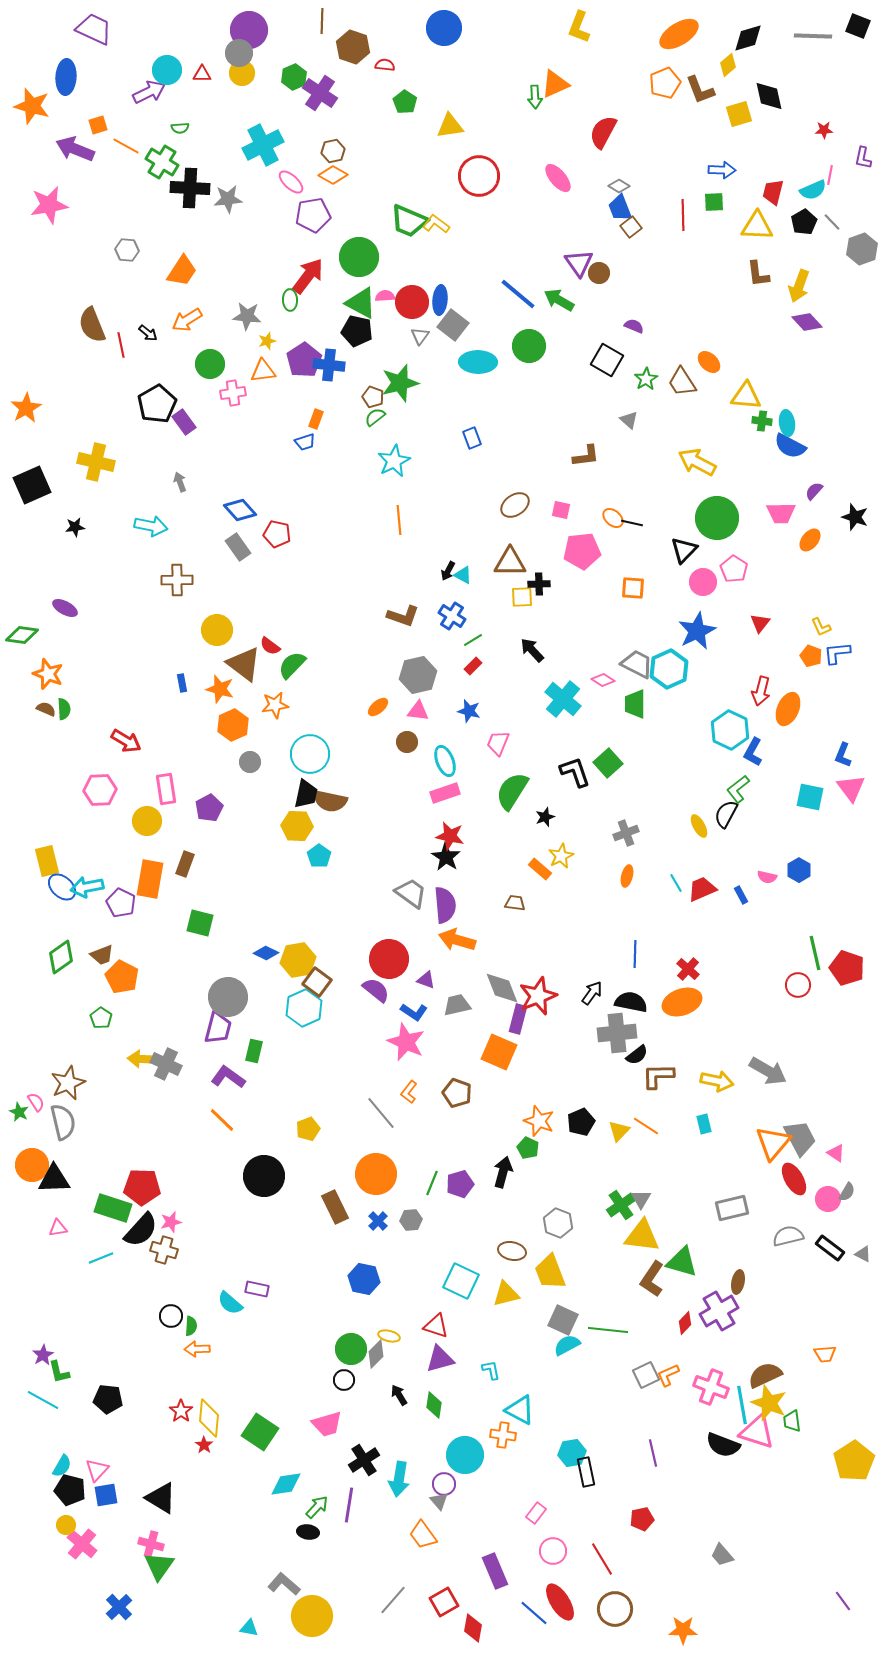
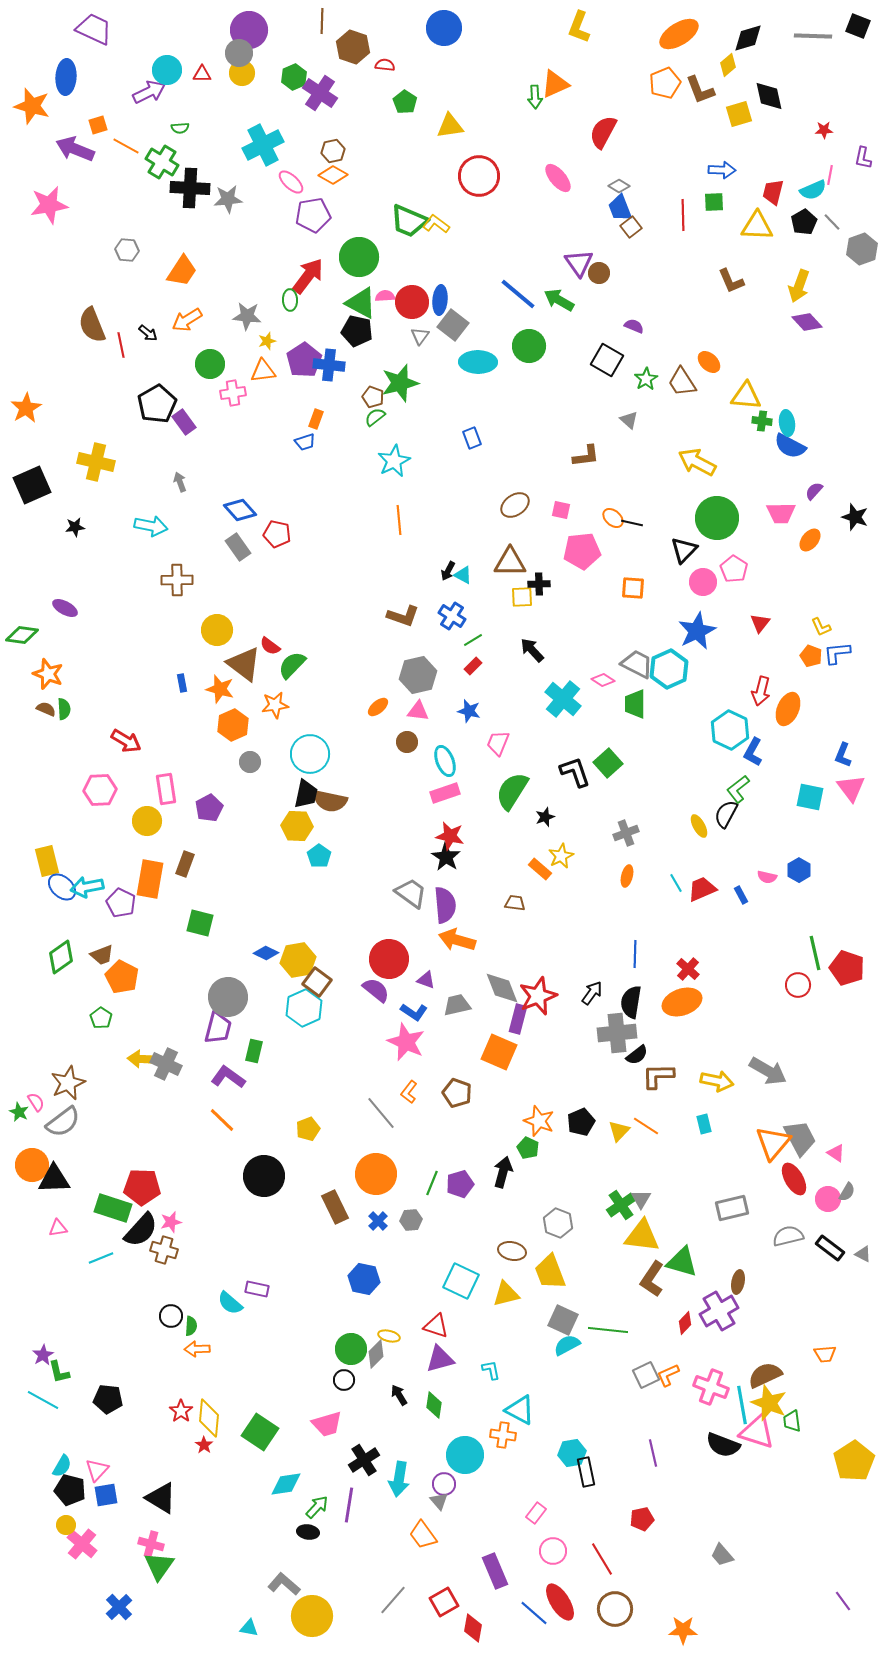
brown L-shape at (758, 274): moved 27 px left, 7 px down; rotated 16 degrees counterclockwise
black semicircle at (631, 1002): rotated 92 degrees counterclockwise
gray semicircle at (63, 1122): rotated 66 degrees clockwise
